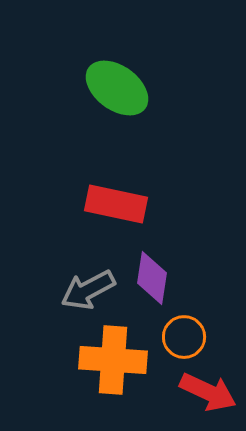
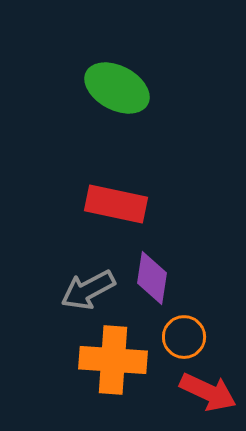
green ellipse: rotated 8 degrees counterclockwise
